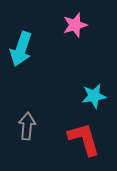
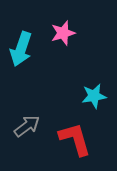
pink star: moved 12 px left, 8 px down
gray arrow: rotated 48 degrees clockwise
red L-shape: moved 9 px left
